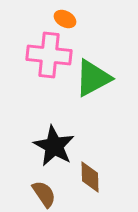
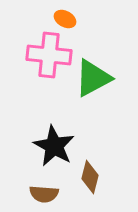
brown diamond: rotated 16 degrees clockwise
brown semicircle: rotated 128 degrees clockwise
